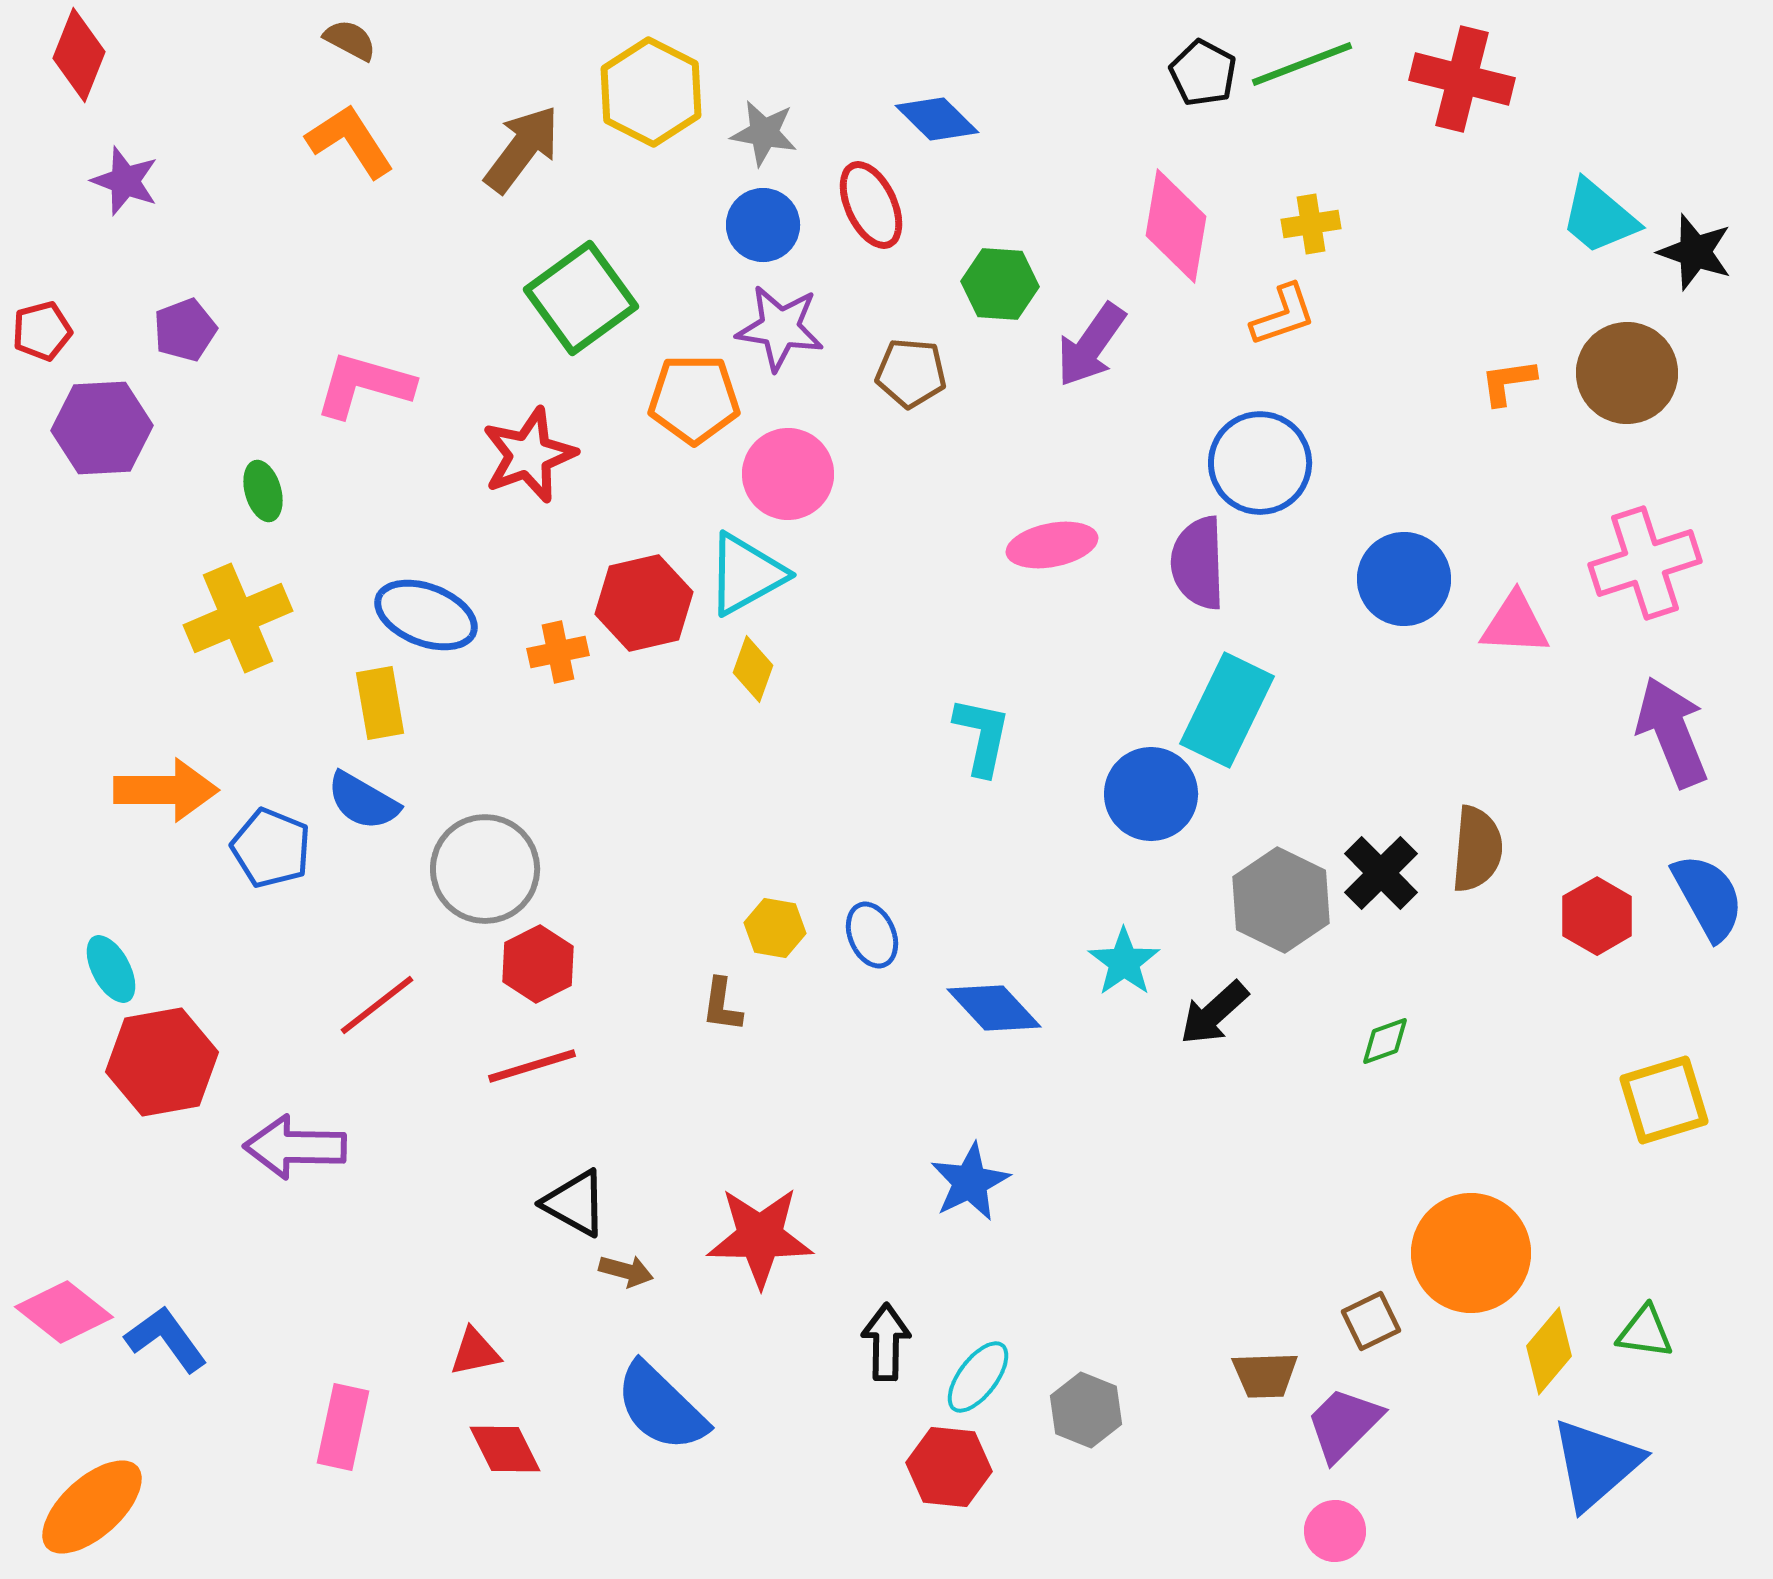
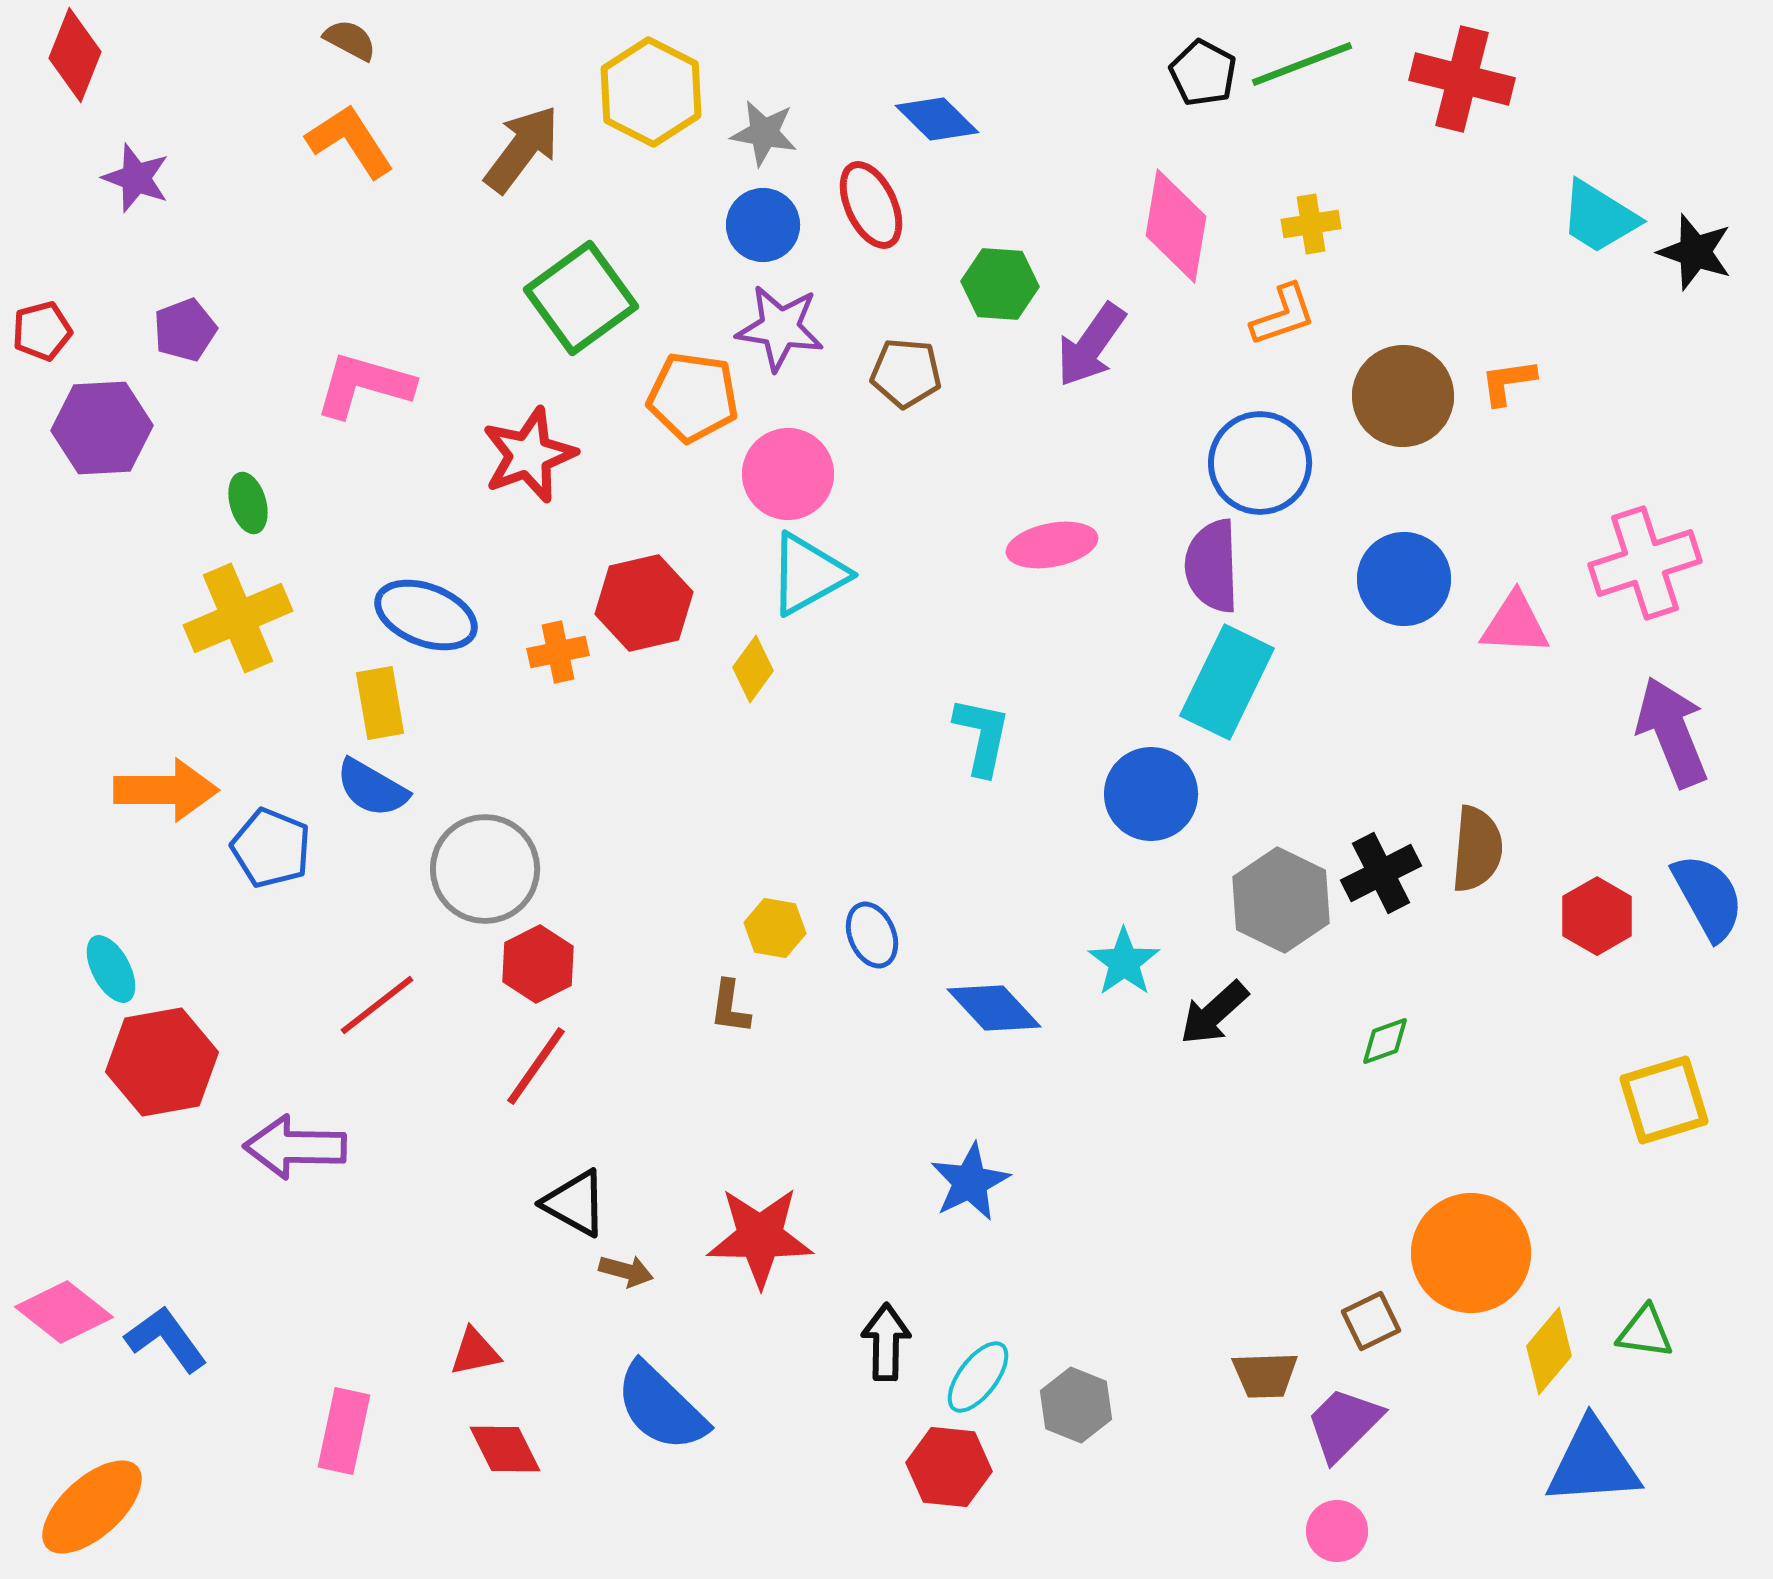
red diamond at (79, 55): moved 4 px left
purple star at (125, 181): moved 11 px right, 3 px up
cyan trapezoid at (1599, 217): rotated 8 degrees counterclockwise
brown pentagon at (911, 373): moved 5 px left
brown circle at (1627, 373): moved 224 px left, 23 px down
orange pentagon at (694, 399): moved 1 px left, 2 px up; rotated 8 degrees clockwise
green ellipse at (263, 491): moved 15 px left, 12 px down
purple semicircle at (1198, 563): moved 14 px right, 3 px down
cyan triangle at (746, 574): moved 62 px right
yellow diamond at (753, 669): rotated 16 degrees clockwise
cyan rectangle at (1227, 710): moved 28 px up
blue semicircle at (363, 801): moved 9 px right, 13 px up
black cross at (1381, 873): rotated 18 degrees clockwise
brown L-shape at (722, 1005): moved 8 px right, 2 px down
red line at (532, 1066): moved 4 px right; rotated 38 degrees counterclockwise
gray hexagon at (1086, 1410): moved 10 px left, 5 px up
pink rectangle at (343, 1427): moved 1 px right, 4 px down
blue triangle at (1596, 1464): moved 3 px left, 1 px up; rotated 37 degrees clockwise
pink circle at (1335, 1531): moved 2 px right
